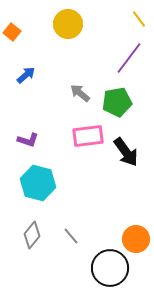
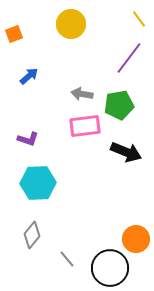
yellow circle: moved 3 px right
orange square: moved 2 px right, 2 px down; rotated 30 degrees clockwise
blue arrow: moved 3 px right, 1 px down
gray arrow: moved 2 px right, 1 px down; rotated 30 degrees counterclockwise
green pentagon: moved 2 px right, 3 px down
pink rectangle: moved 3 px left, 10 px up
purple L-shape: moved 1 px up
black arrow: rotated 32 degrees counterclockwise
cyan hexagon: rotated 16 degrees counterclockwise
gray line: moved 4 px left, 23 px down
